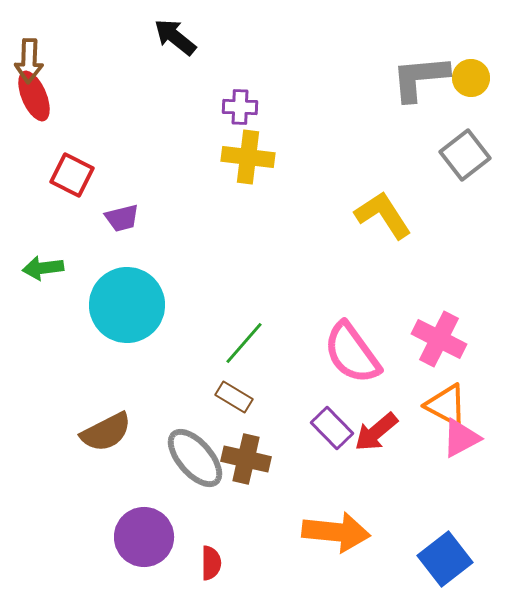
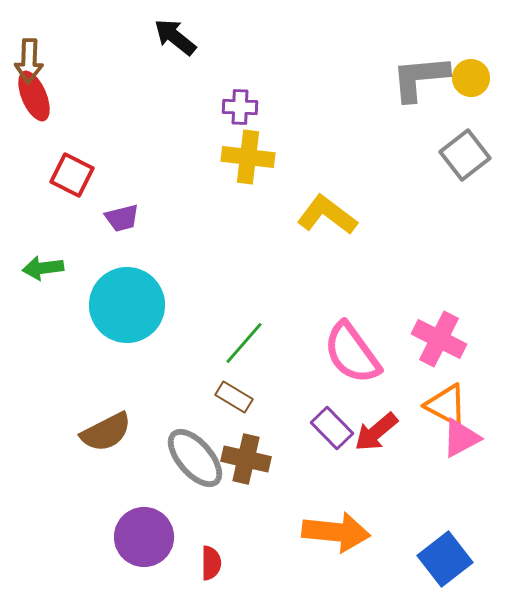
yellow L-shape: moved 56 px left; rotated 20 degrees counterclockwise
